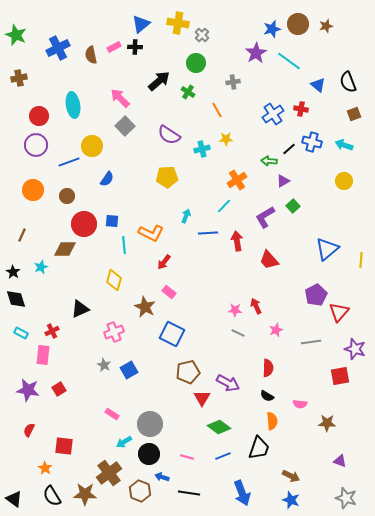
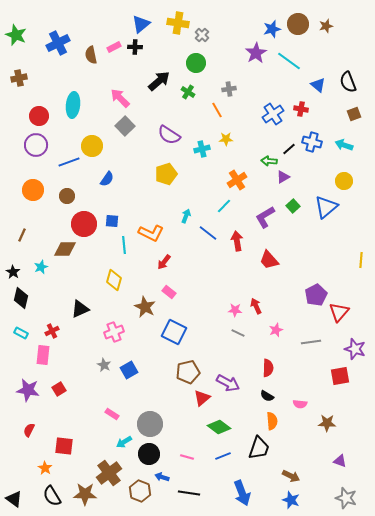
blue cross at (58, 48): moved 5 px up
gray cross at (233, 82): moved 4 px left, 7 px down
cyan ellipse at (73, 105): rotated 15 degrees clockwise
yellow pentagon at (167, 177): moved 1 px left, 3 px up; rotated 15 degrees counterclockwise
purple triangle at (283, 181): moved 4 px up
blue line at (208, 233): rotated 42 degrees clockwise
blue triangle at (327, 249): moved 1 px left, 42 px up
black diamond at (16, 299): moved 5 px right, 1 px up; rotated 30 degrees clockwise
blue square at (172, 334): moved 2 px right, 2 px up
red triangle at (202, 398): rotated 18 degrees clockwise
